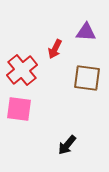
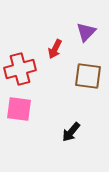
purple triangle: rotated 50 degrees counterclockwise
red cross: moved 2 px left, 1 px up; rotated 24 degrees clockwise
brown square: moved 1 px right, 2 px up
black arrow: moved 4 px right, 13 px up
